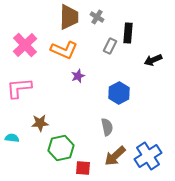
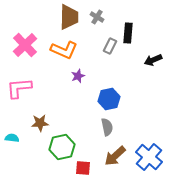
blue hexagon: moved 10 px left, 6 px down; rotated 15 degrees clockwise
green hexagon: moved 1 px right, 1 px up
blue cross: moved 1 px right, 1 px down; rotated 16 degrees counterclockwise
